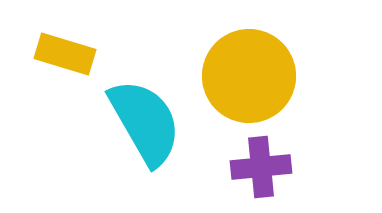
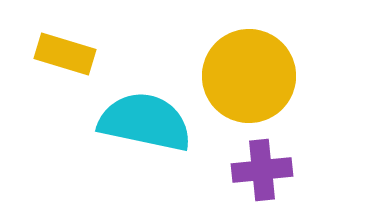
cyan semicircle: rotated 48 degrees counterclockwise
purple cross: moved 1 px right, 3 px down
